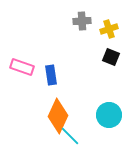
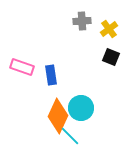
yellow cross: rotated 18 degrees counterclockwise
cyan circle: moved 28 px left, 7 px up
